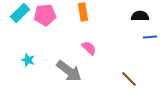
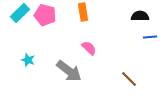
pink pentagon: rotated 20 degrees clockwise
